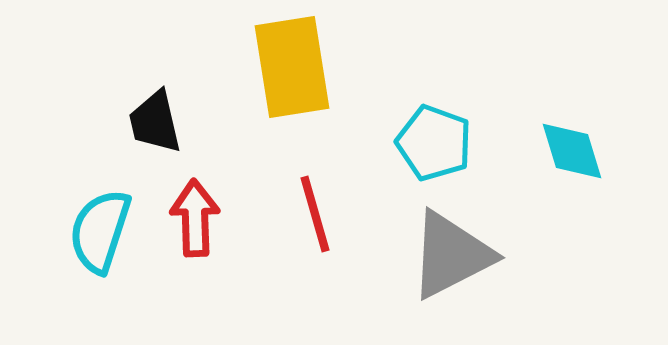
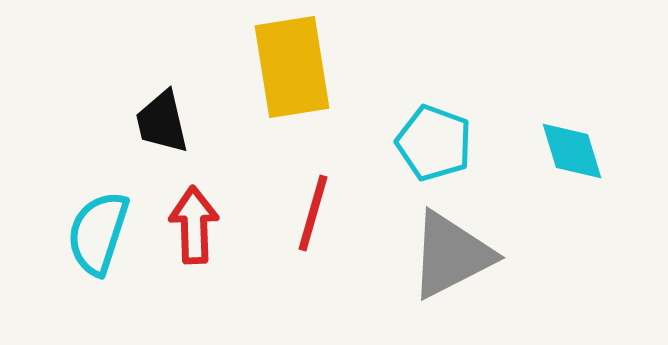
black trapezoid: moved 7 px right
red line: moved 2 px left, 1 px up; rotated 32 degrees clockwise
red arrow: moved 1 px left, 7 px down
cyan semicircle: moved 2 px left, 2 px down
